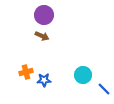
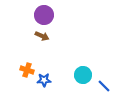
orange cross: moved 1 px right, 2 px up; rotated 32 degrees clockwise
blue line: moved 3 px up
